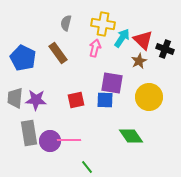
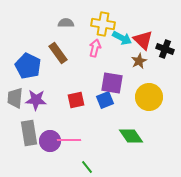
gray semicircle: rotated 77 degrees clockwise
cyan arrow: rotated 84 degrees clockwise
blue pentagon: moved 5 px right, 8 px down
blue square: rotated 24 degrees counterclockwise
